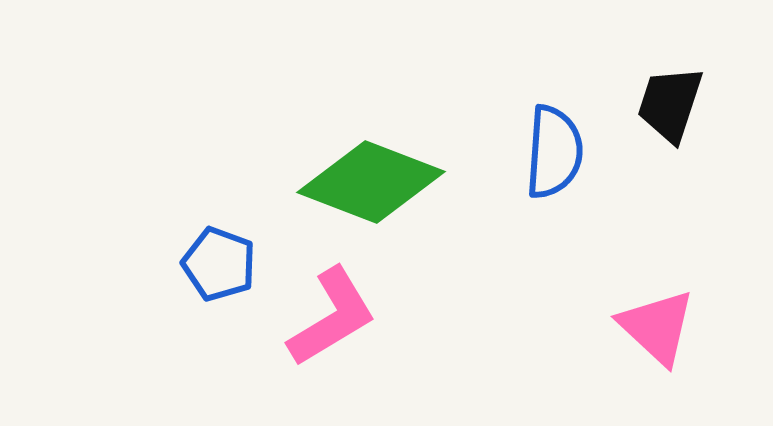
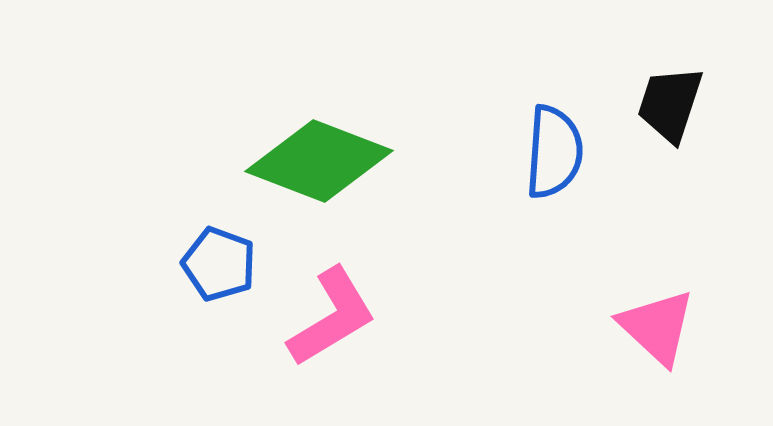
green diamond: moved 52 px left, 21 px up
